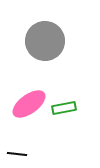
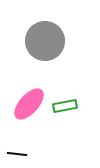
pink ellipse: rotated 12 degrees counterclockwise
green rectangle: moved 1 px right, 2 px up
